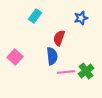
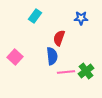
blue star: rotated 16 degrees clockwise
